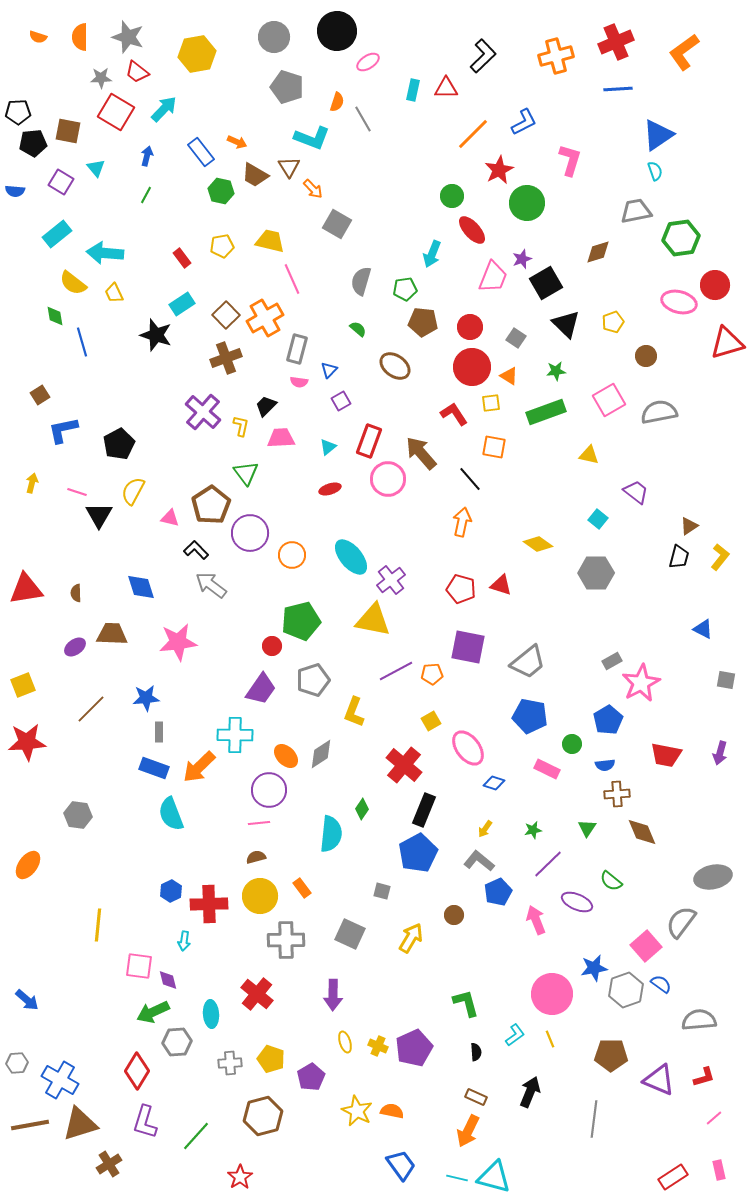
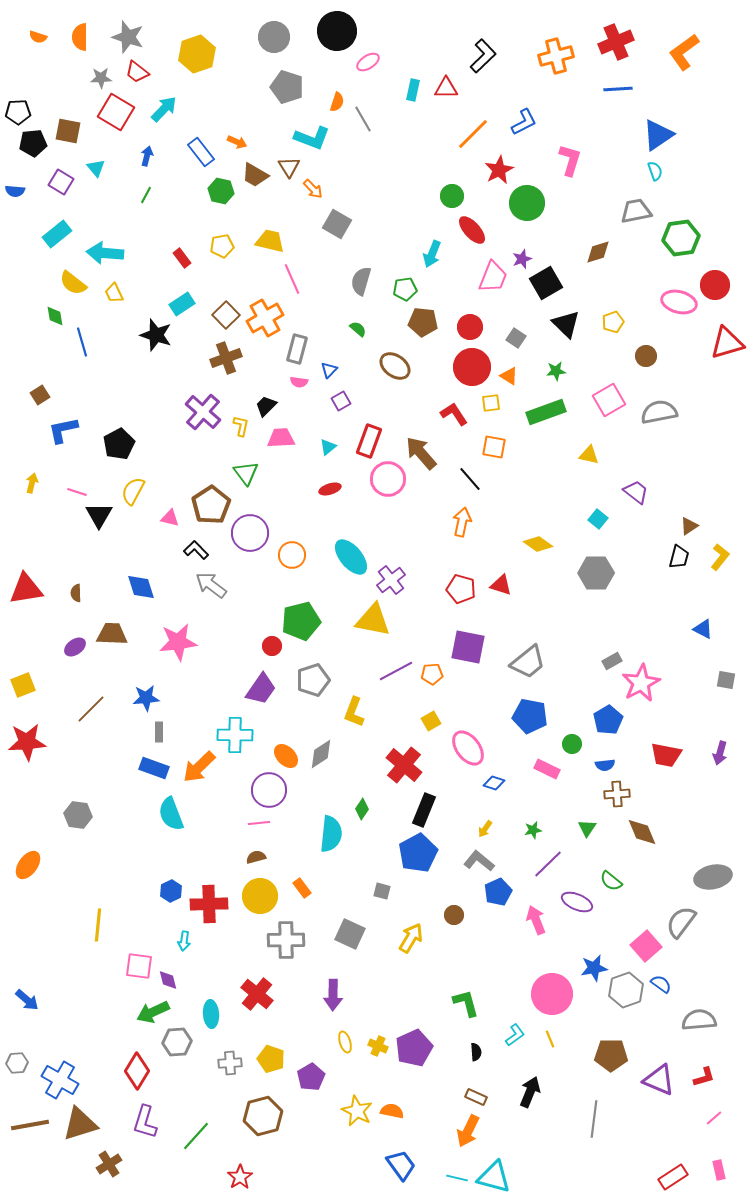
yellow hexagon at (197, 54): rotated 9 degrees counterclockwise
